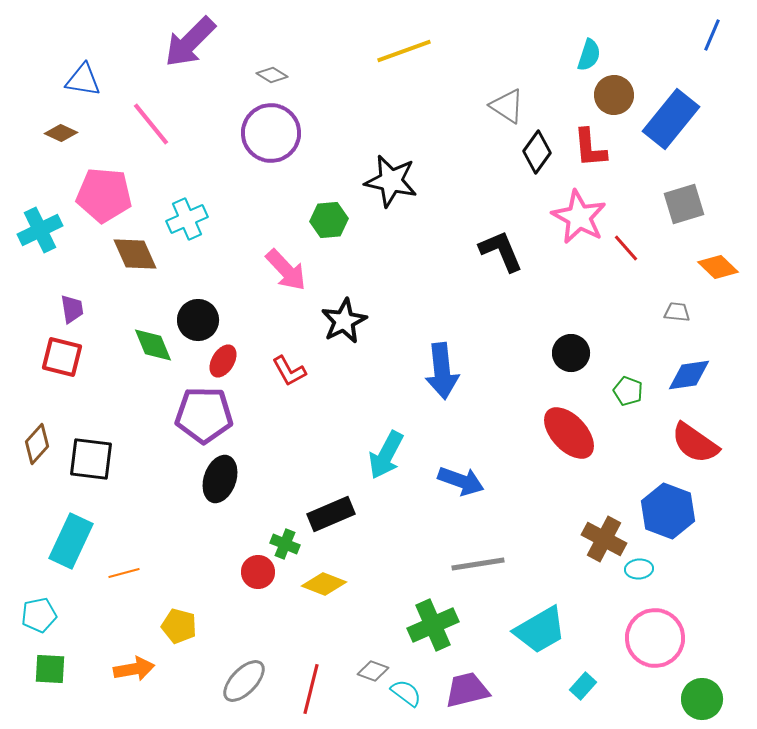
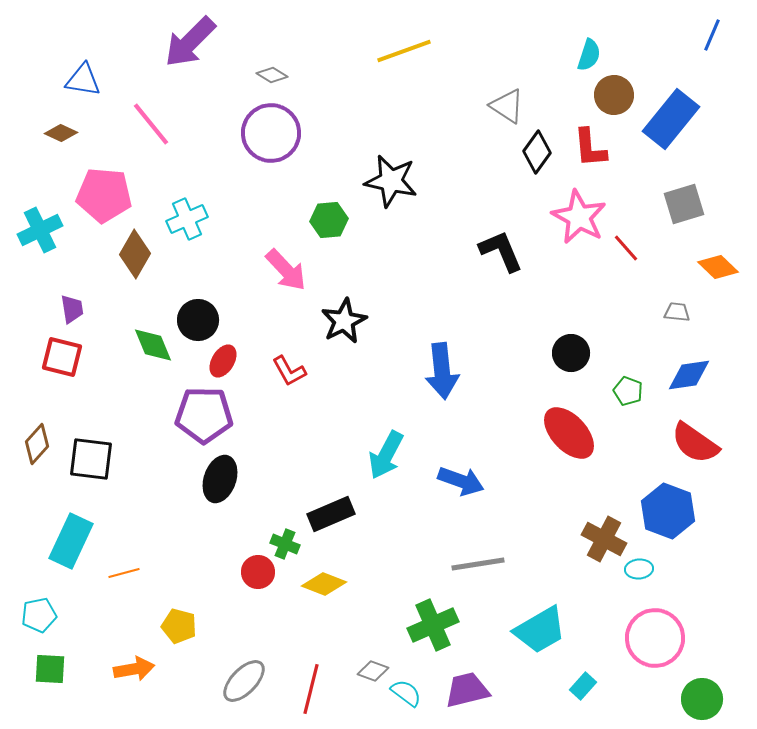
brown diamond at (135, 254): rotated 54 degrees clockwise
